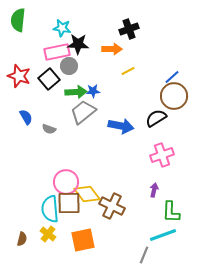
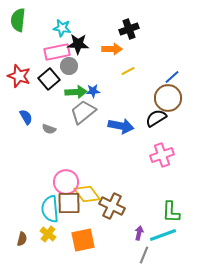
brown circle: moved 6 px left, 2 px down
purple arrow: moved 15 px left, 43 px down
